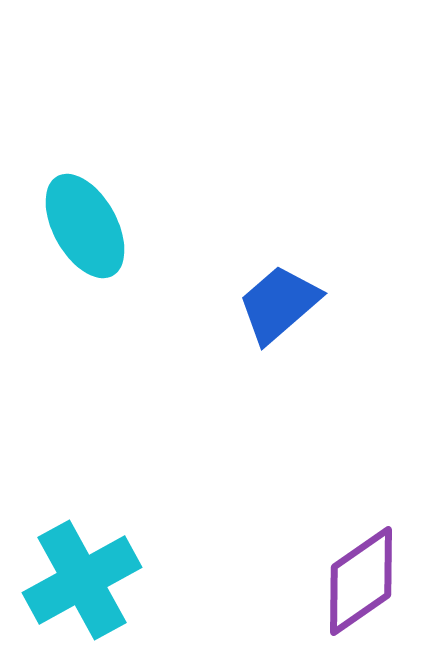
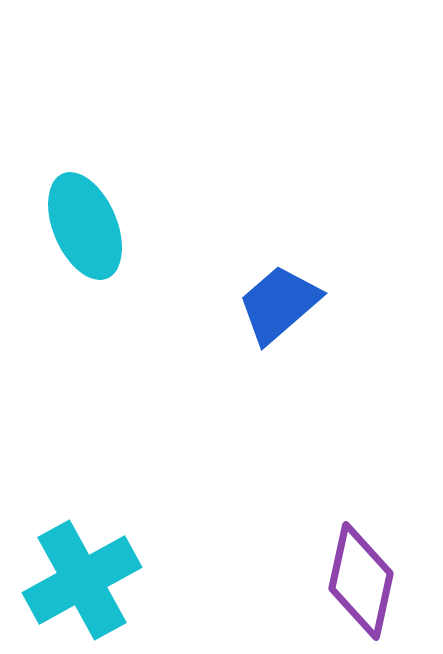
cyan ellipse: rotated 6 degrees clockwise
purple diamond: rotated 43 degrees counterclockwise
